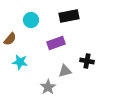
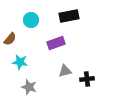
black cross: moved 18 px down; rotated 16 degrees counterclockwise
gray star: moved 19 px left; rotated 21 degrees counterclockwise
